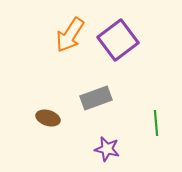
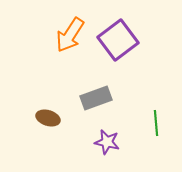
purple star: moved 7 px up
